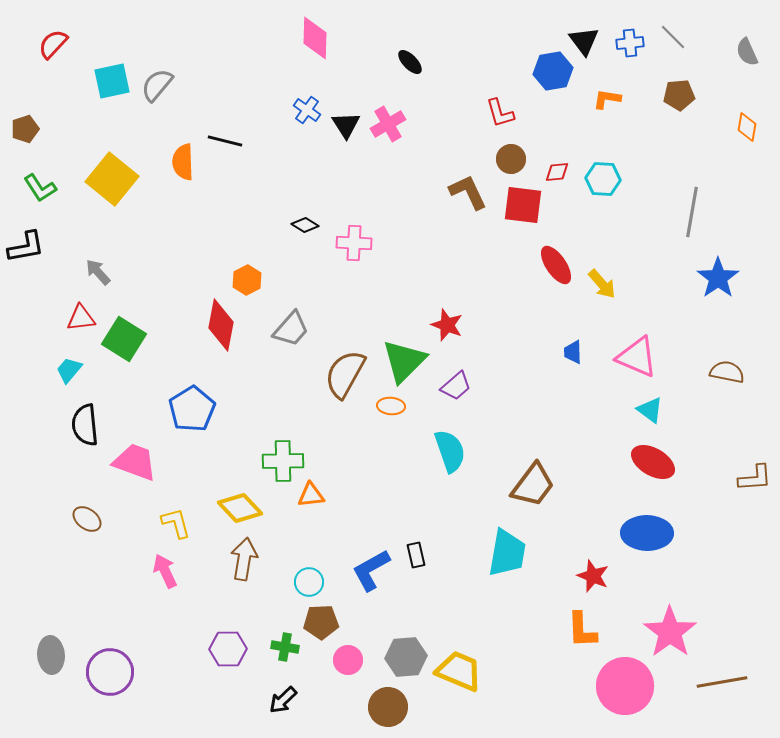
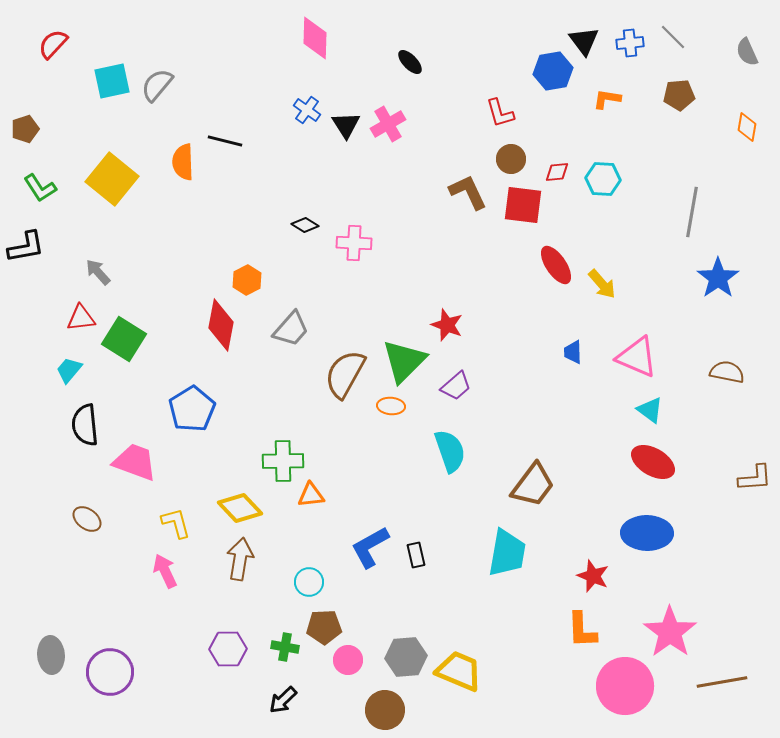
brown arrow at (244, 559): moved 4 px left
blue L-shape at (371, 570): moved 1 px left, 23 px up
brown pentagon at (321, 622): moved 3 px right, 5 px down
brown circle at (388, 707): moved 3 px left, 3 px down
